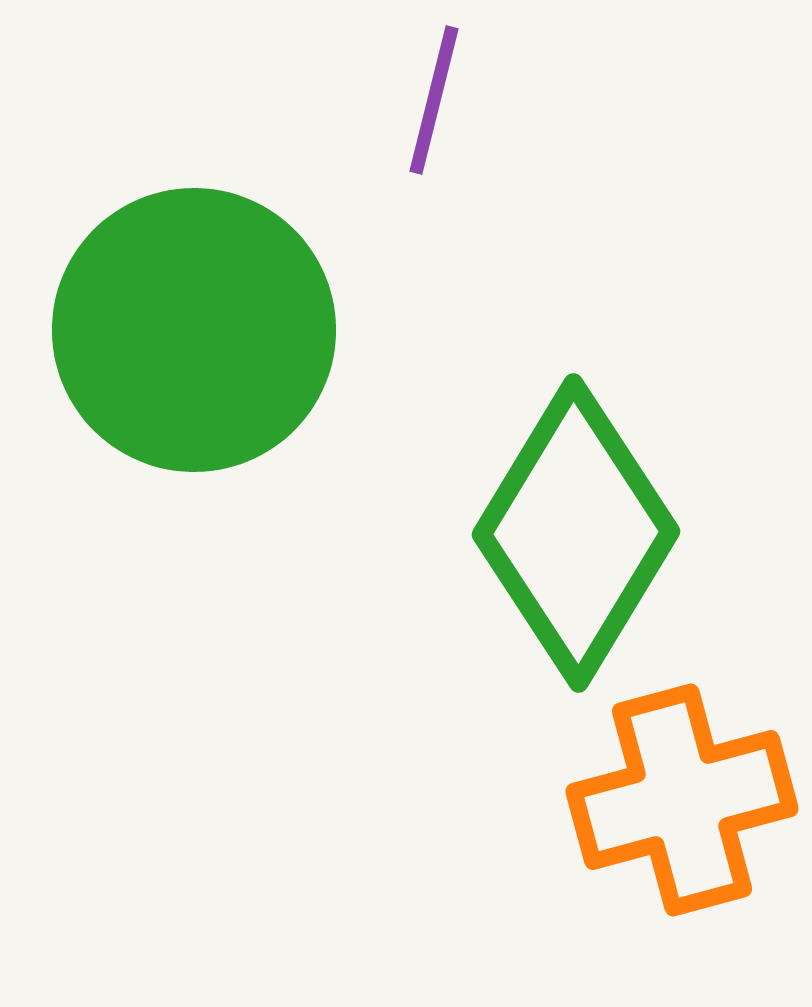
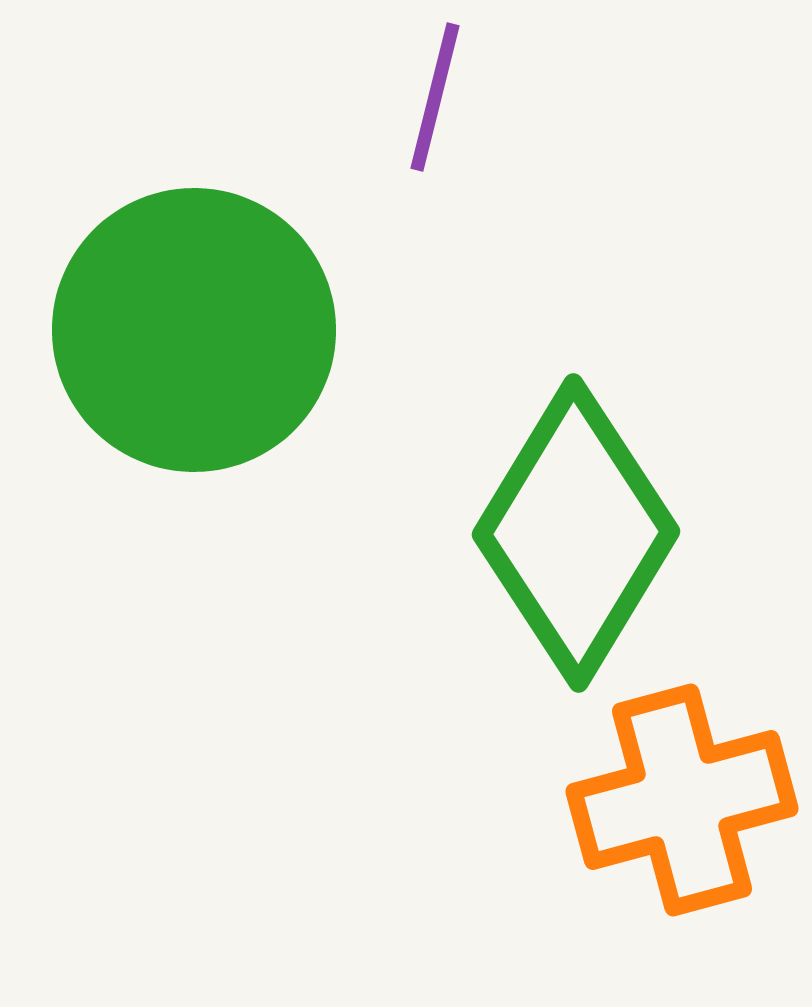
purple line: moved 1 px right, 3 px up
